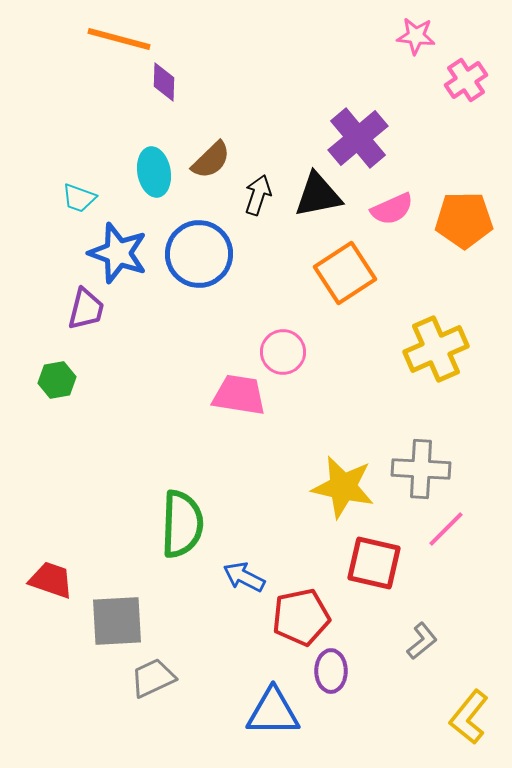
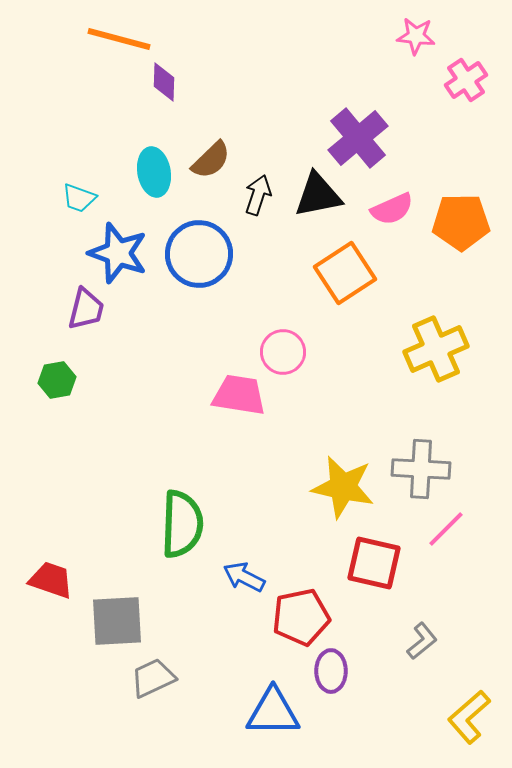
orange pentagon: moved 3 px left, 2 px down
yellow L-shape: rotated 10 degrees clockwise
